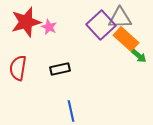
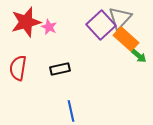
gray triangle: rotated 45 degrees counterclockwise
